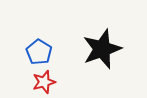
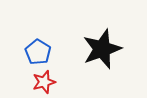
blue pentagon: moved 1 px left
